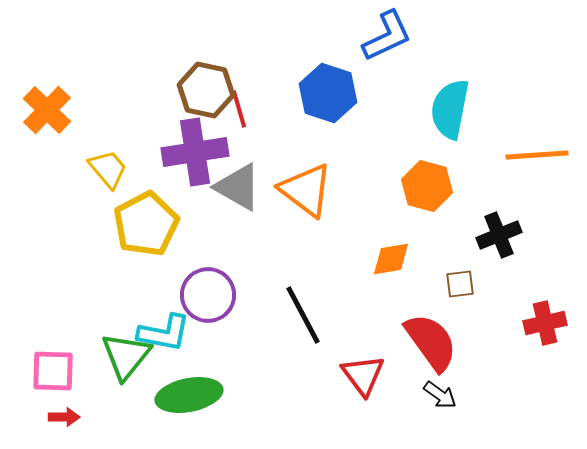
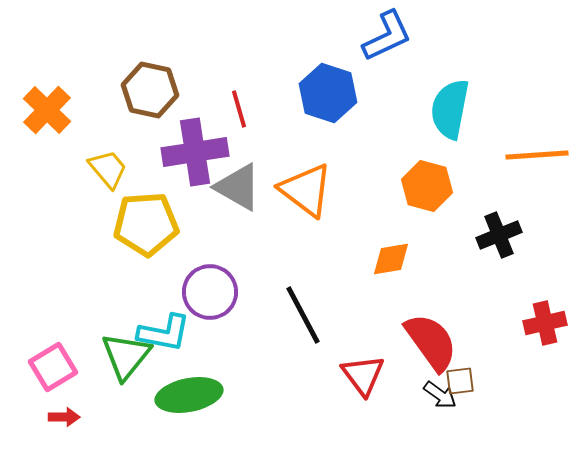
brown hexagon: moved 56 px left
yellow pentagon: rotated 24 degrees clockwise
brown square: moved 97 px down
purple circle: moved 2 px right, 3 px up
pink square: moved 4 px up; rotated 33 degrees counterclockwise
